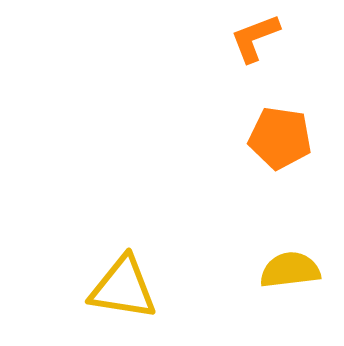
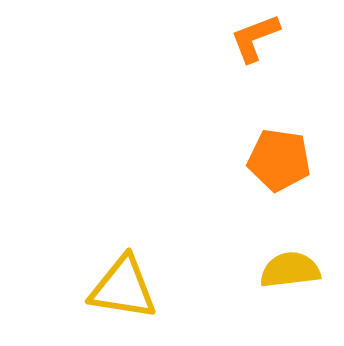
orange pentagon: moved 1 px left, 22 px down
